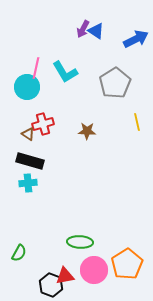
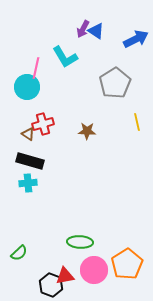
cyan L-shape: moved 15 px up
green semicircle: rotated 18 degrees clockwise
